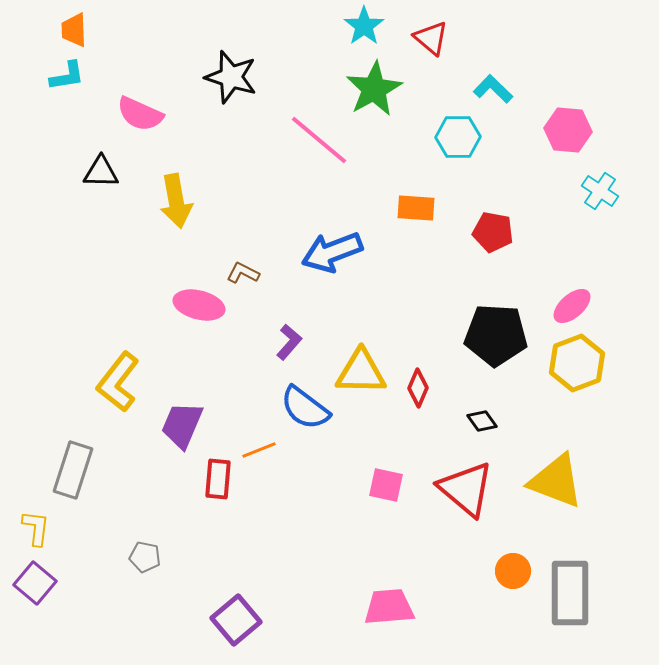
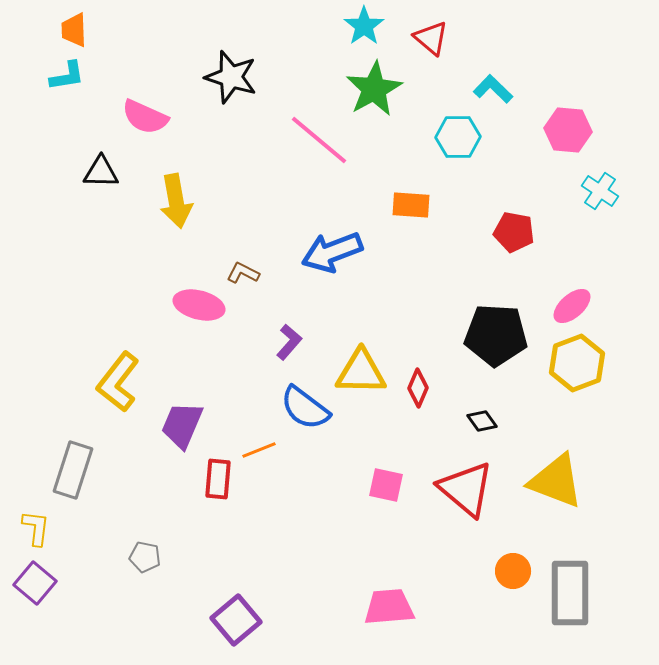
pink semicircle at (140, 114): moved 5 px right, 3 px down
orange rectangle at (416, 208): moved 5 px left, 3 px up
red pentagon at (493, 232): moved 21 px right
